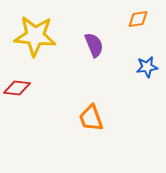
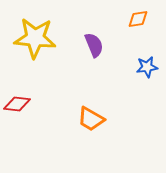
yellow star: moved 2 px down
red diamond: moved 16 px down
orange trapezoid: moved 1 px down; rotated 40 degrees counterclockwise
